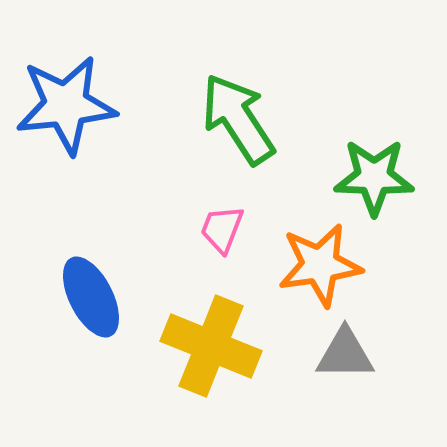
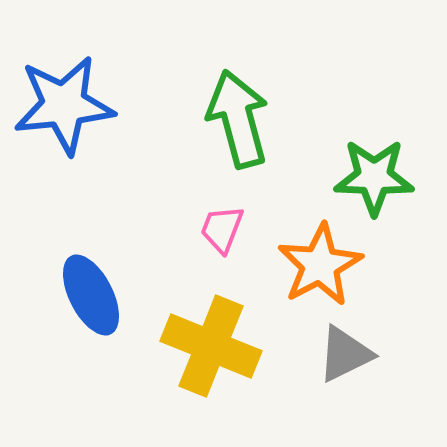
blue star: moved 2 px left
green arrow: rotated 18 degrees clockwise
orange star: rotated 20 degrees counterclockwise
blue ellipse: moved 2 px up
gray triangle: rotated 26 degrees counterclockwise
